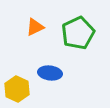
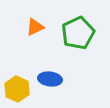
blue ellipse: moved 6 px down
